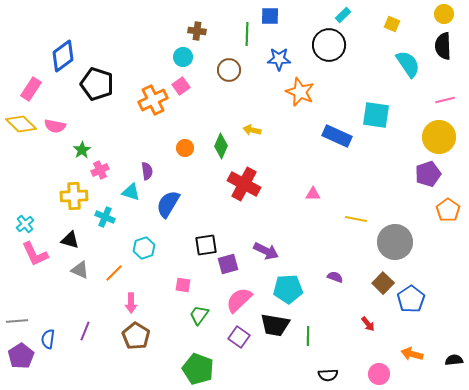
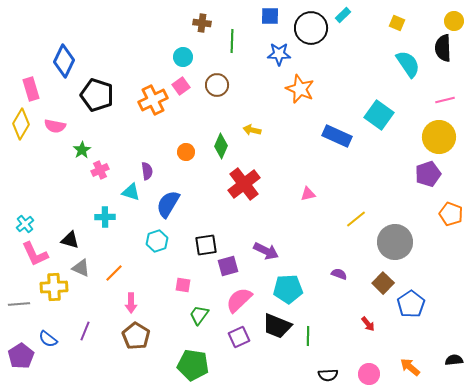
yellow circle at (444, 14): moved 10 px right, 7 px down
yellow square at (392, 24): moved 5 px right, 1 px up
brown cross at (197, 31): moved 5 px right, 8 px up
green line at (247, 34): moved 15 px left, 7 px down
black circle at (329, 45): moved 18 px left, 17 px up
black semicircle at (443, 46): moved 2 px down
blue diamond at (63, 56): moved 1 px right, 5 px down; rotated 28 degrees counterclockwise
blue star at (279, 59): moved 5 px up
brown circle at (229, 70): moved 12 px left, 15 px down
black pentagon at (97, 84): moved 11 px down
pink rectangle at (31, 89): rotated 50 degrees counterclockwise
orange star at (300, 92): moved 3 px up
cyan square at (376, 115): moved 3 px right; rotated 28 degrees clockwise
yellow diamond at (21, 124): rotated 76 degrees clockwise
orange circle at (185, 148): moved 1 px right, 4 px down
red cross at (244, 184): rotated 24 degrees clockwise
pink triangle at (313, 194): moved 5 px left; rotated 14 degrees counterclockwise
yellow cross at (74, 196): moved 20 px left, 91 px down
orange pentagon at (448, 210): moved 3 px right, 4 px down; rotated 15 degrees counterclockwise
cyan cross at (105, 217): rotated 24 degrees counterclockwise
yellow line at (356, 219): rotated 50 degrees counterclockwise
cyan hexagon at (144, 248): moved 13 px right, 7 px up
purple square at (228, 264): moved 2 px down
gray triangle at (80, 270): moved 1 px right, 2 px up
purple semicircle at (335, 277): moved 4 px right, 3 px up
blue pentagon at (411, 299): moved 5 px down
gray line at (17, 321): moved 2 px right, 17 px up
black trapezoid at (275, 325): moved 2 px right, 1 px down; rotated 12 degrees clockwise
purple square at (239, 337): rotated 30 degrees clockwise
blue semicircle at (48, 339): rotated 60 degrees counterclockwise
orange arrow at (412, 354): moved 2 px left, 13 px down; rotated 25 degrees clockwise
green pentagon at (198, 369): moved 5 px left, 4 px up; rotated 12 degrees counterclockwise
pink circle at (379, 374): moved 10 px left
